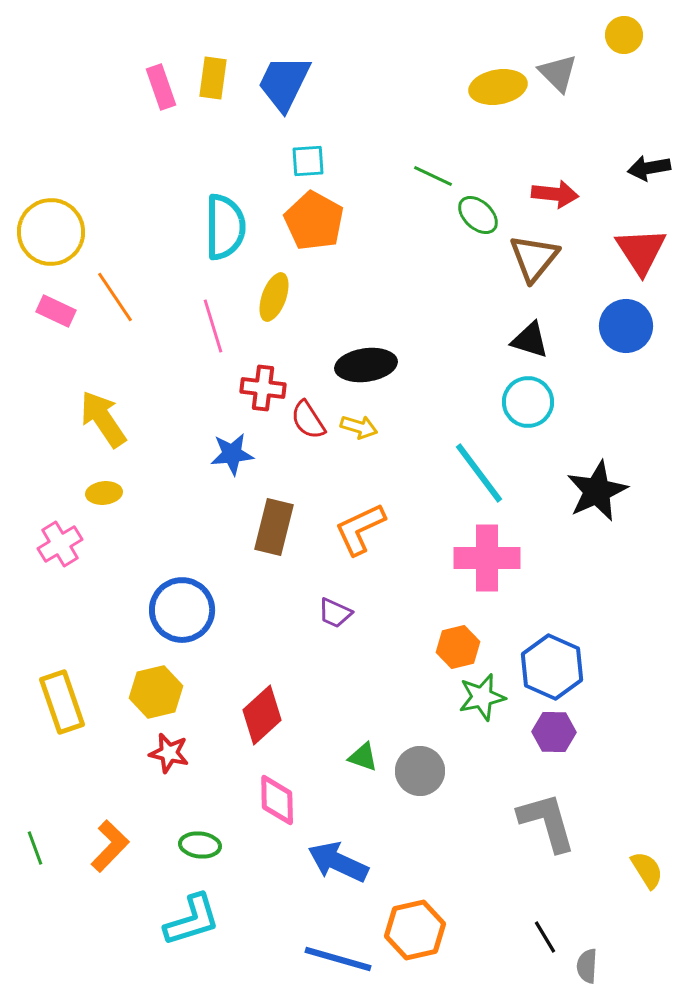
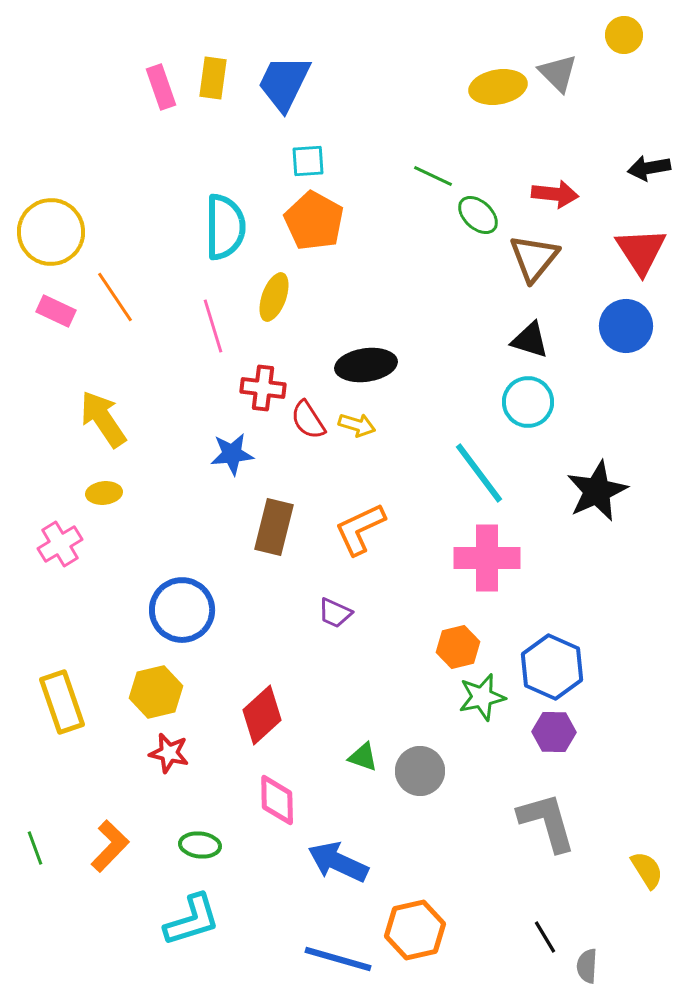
yellow arrow at (359, 427): moved 2 px left, 2 px up
